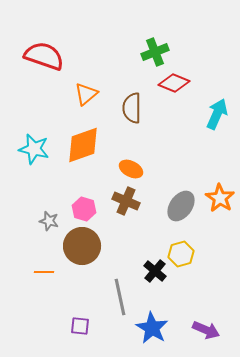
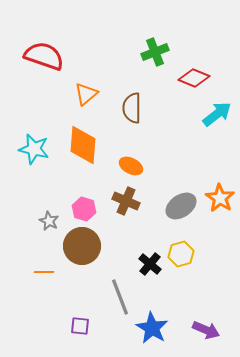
red diamond: moved 20 px right, 5 px up
cyan arrow: rotated 28 degrees clockwise
orange diamond: rotated 66 degrees counterclockwise
orange ellipse: moved 3 px up
gray ellipse: rotated 20 degrees clockwise
gray star: rotated 12 degrees clockwise
black cross: moved 5 px left, 7 px up
gray line: rotated 9 degrees counterclockwise
